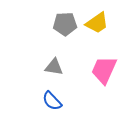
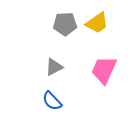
gray triangle: rotated 36 degrees counterclockwise
